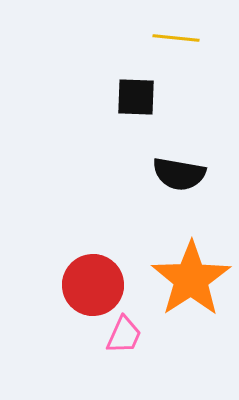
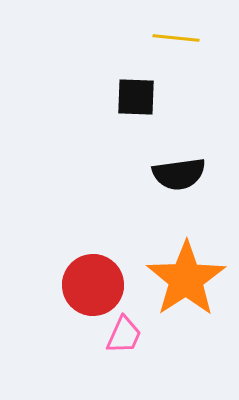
black semicircle: rotated 18 degrees counterclockwise
orange star: moved 5 px left
